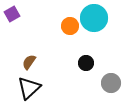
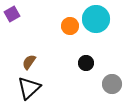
cyan circle: moved 2 px right, 1 px down
gray circle: moved 1 px right, 1 px down
